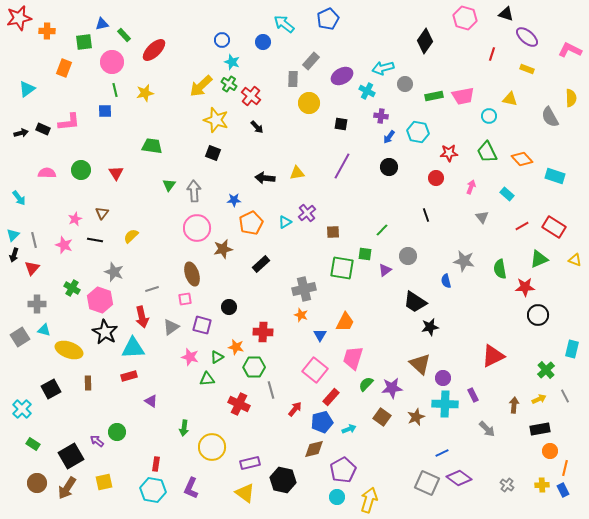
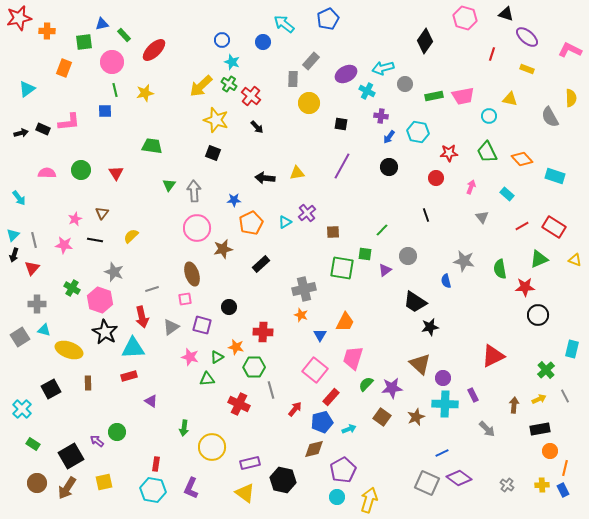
purple ellipse at (342, 76): moved 4 px right, 2 px up
pink star at (64, 245): rotated 12 degrees counterclockwise
